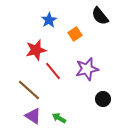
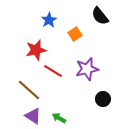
red line: rotated 18 degrees counterclockwise
